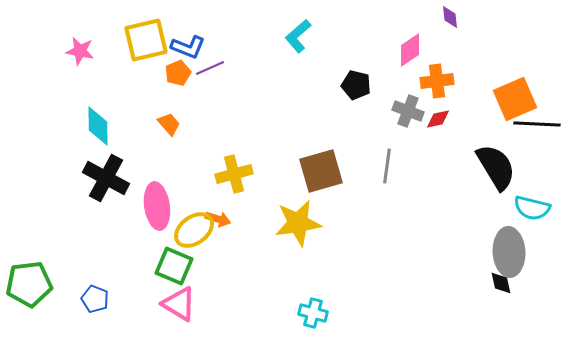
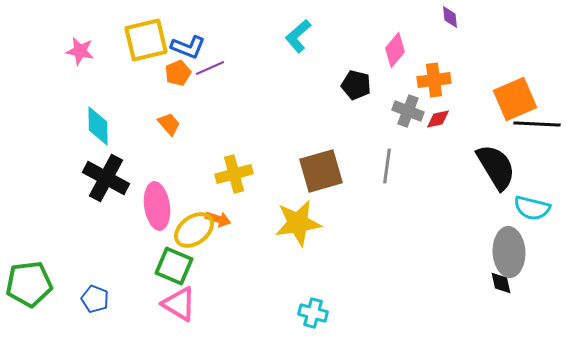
pink diamond: moved 15 px left; rotated 16 degrees counterclockwise
orange cross: moved 3 px left, 1 px up
